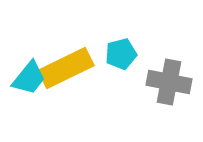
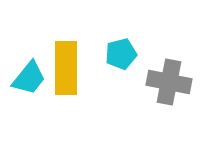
yellow rectangle: rotated 64 degrees counterclockwise
